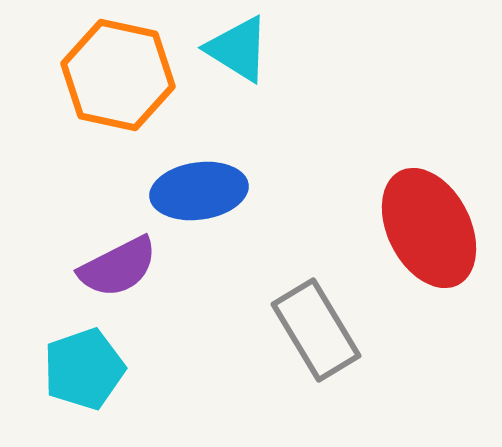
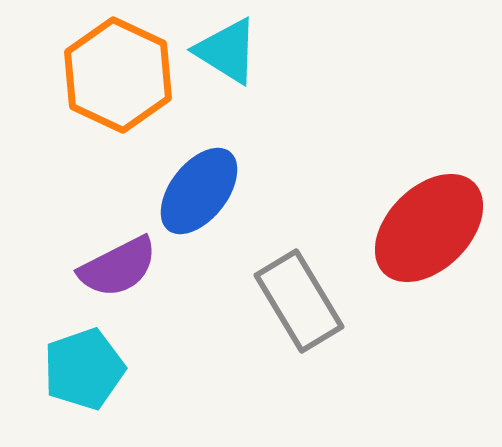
cyan triangle: moved 11 px left, 2 px down
orange hexagon: rotated 13 degrees clockwise
blue ellipse: rotated 44 degrees counterclockwise
red ellipse: rotated 72 degrees clockwise
gray rectangle: moved 17 px left, 29 px up
